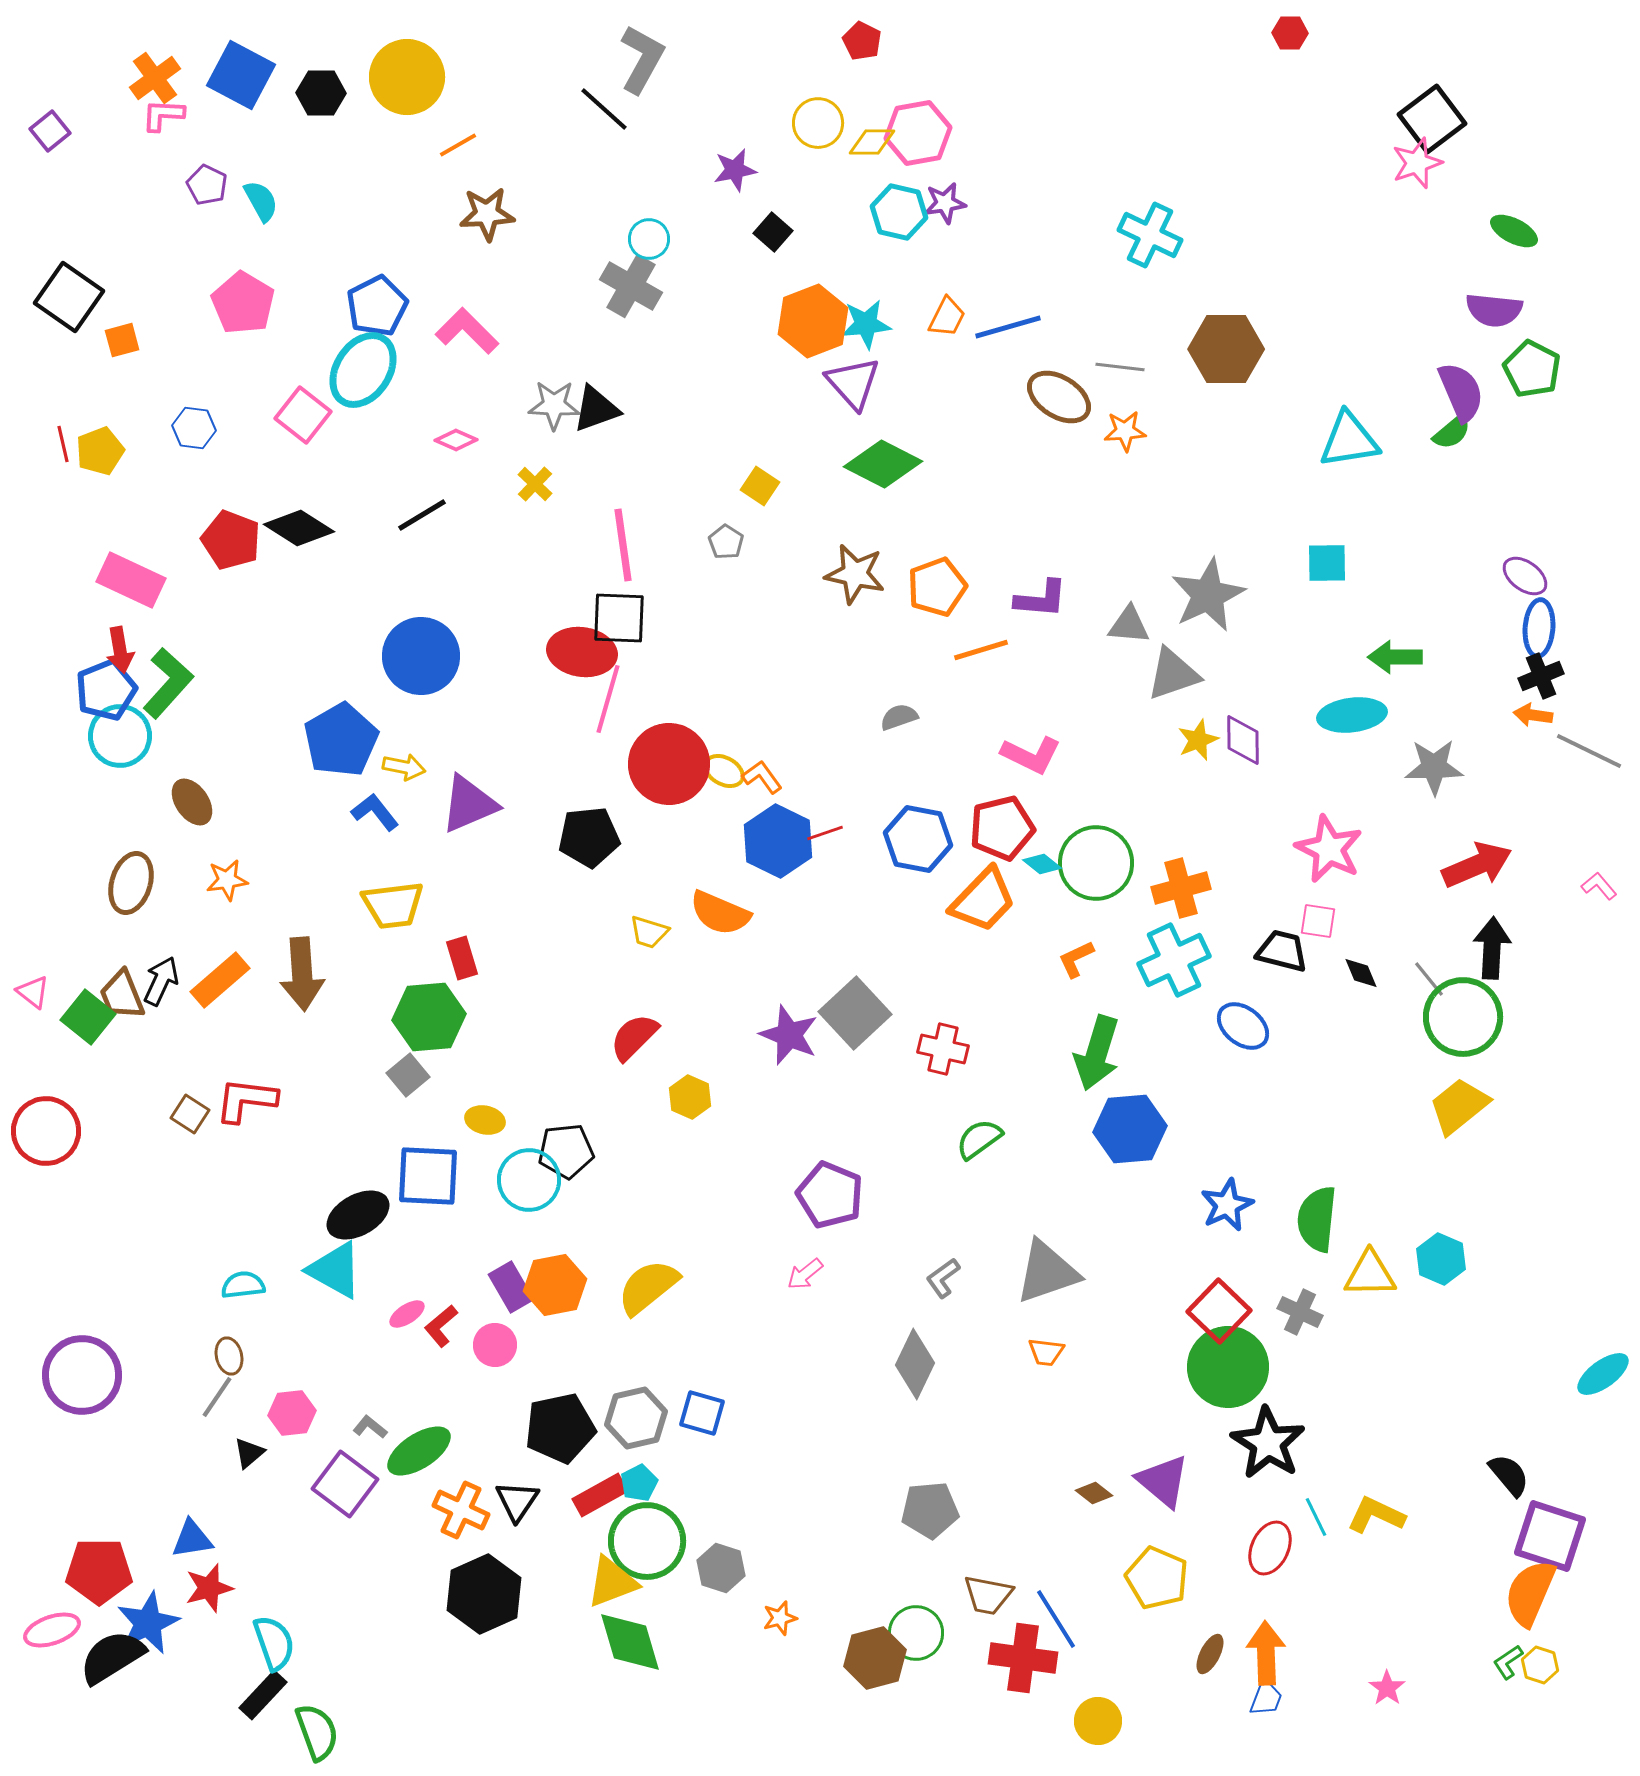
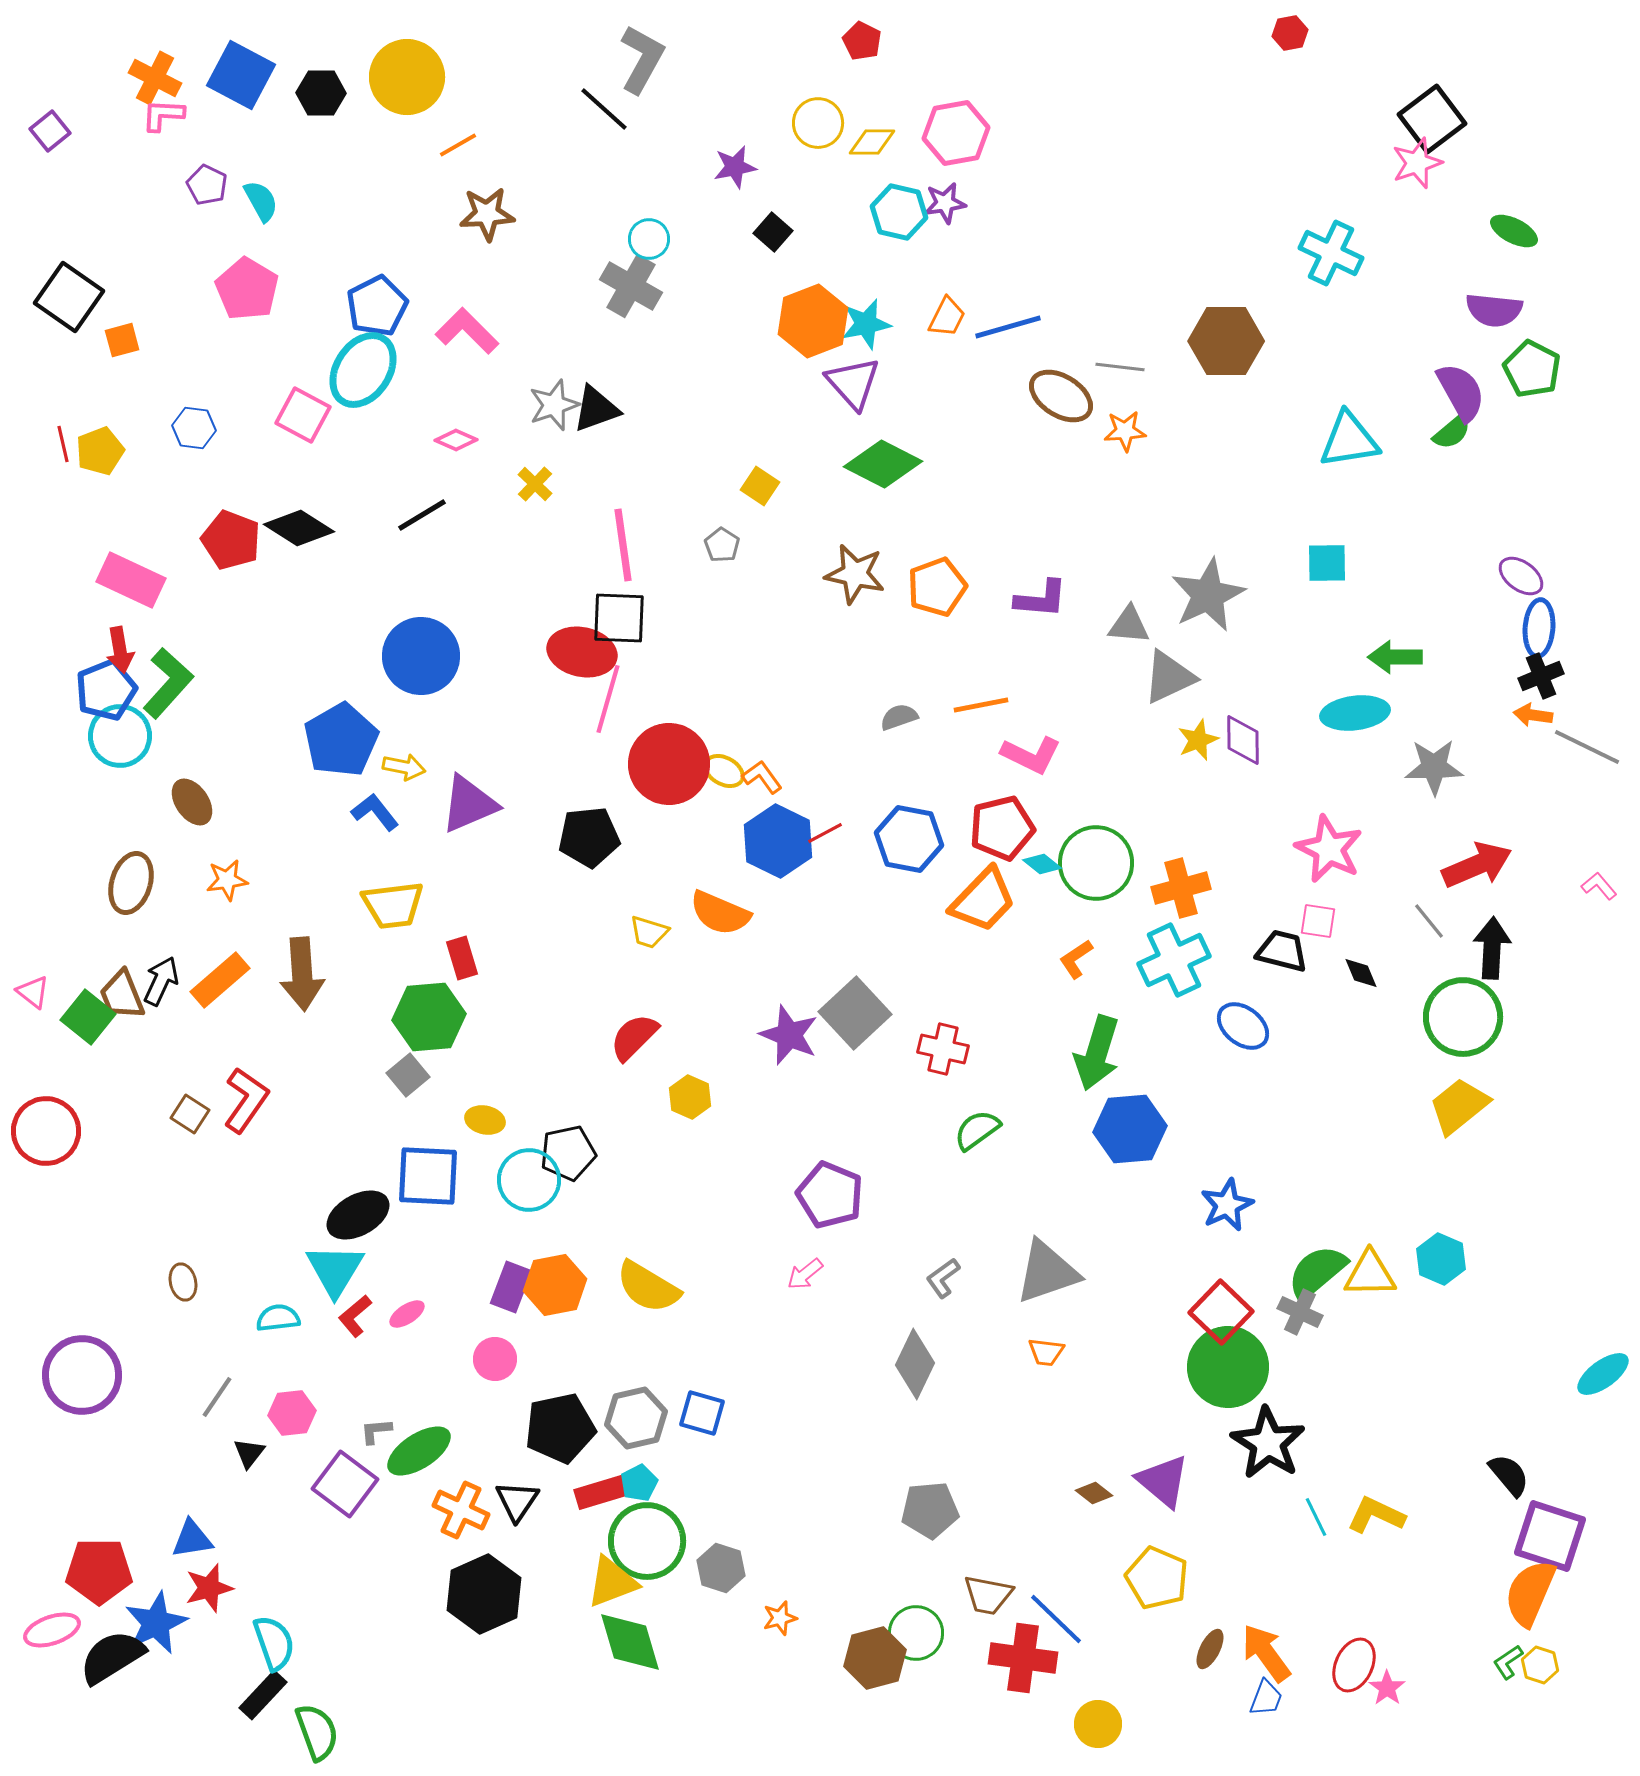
red hexagon at (1290, 33): rotated 12 degrees counterclockwise
orange cross at (155, 78): rotated 27 degrees counterclockwise
pink hexagon at (918, 133): moved 38 px right
purple star at (735, 170): moved 3 px up
cyan cross at (1150, 235): moved 181 px right, 18 px down
pink pentagon at (243, 303): moved 4 px right, 14 px up
cyan star at (866, 324): rotated 6 degrees counterclockwise
brown hexagon at (1226, 349): moved 8 px up
purple semicircle at (1461, 392): rotated 6 degrees counterclockwise
brown ellipse at (1059, 397): moved 2 px right, 1 px up
gray star at (554, 405): rotated 21 degrees counterclockwise
pink square at (303, 415): rotated 10 degrees counterclockwise
gray pentagon at (726, 542): moved 4 px left, 3 px down
purple ellipse at (1525, 576): moved 4 px left
orange line at (981, 650): moved 55 px down; rotated 6 degrees clockwise
red ellipse at (582, 652): rotated 4 degrees clockwise
gray triangle at (1173, 674): moved 4 px left, 3 px down; rotated 6 degrees counterclockwise
cyan ellipse at (1352, 715): moved 3 px right, 2 px up
gray line at (1589, 751): moved 2 px left, 4 px up
red line at (825, 833): rotated 9 degrees counterclockwise
blue hexagon at (918, 839): moved 9 px left
orange L-shape at (1076, 959): rotated 9 degrees counterclockwise
gray line at (1429, 979): moved 58 px up
red L-shape at (246, 1100): rotated 118 degrees clockwise
green semicircle at (979, 1139): moved 2 px left, 9 px up
black pentagon at (566, 1151): moved 2 px right, 2 px down; rotated 6 degrees counterclockwise
green semicircle at (1317, 1219): moved 53 px down; rotated 44 degrees clockwise
cyan triangle at (335, 1270): rotated 32 degrees clockwise
cyan semicircle at (243, 1285): moved 35 px right, 33 px down
purple rectangle at (511, 1287): rotated 51 degrees clockwise
yellow semicircle at (648, 1287): rotated 110 degrees counterclockwise
red square at (1219, 1311): moved 2 px right, 1 px down
red L-shape at (441, 1326): moved 86 px left, 10 px up
pink circle at (495, 1345): moved 14 px down
brown ellipse at (229, 1356): moved 46 px left, 74 px up
gray L-shape at (370, 1427): moved 6 px right, 4 px down; rotated 44 degrees counterclockwise
black triangle at (249, 1453): rotated 12 degrees counterclockwise
red rectangle at (600, 1495): moved 2 px right, 3 px up; rotated 12 degrees clockwise
red ellipse at (1270, 1548): moved 84 px right, 117 px down
blue line at (1056, 1619): rotated 14 degrees counterclockwise
blue star at (148, 1623): moved 8 px right
orange arrow at (1266, 1653): rotated 34 degrees counterclockwise
brown ellipse at (1210, 1654): moved 5 px up
yellow circle at (1098, 1721): moved 3 px down
